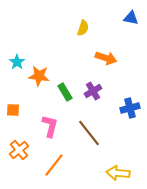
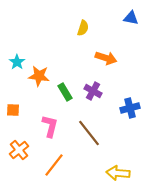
purple cross: rotated 30 degrees counterclockwise
